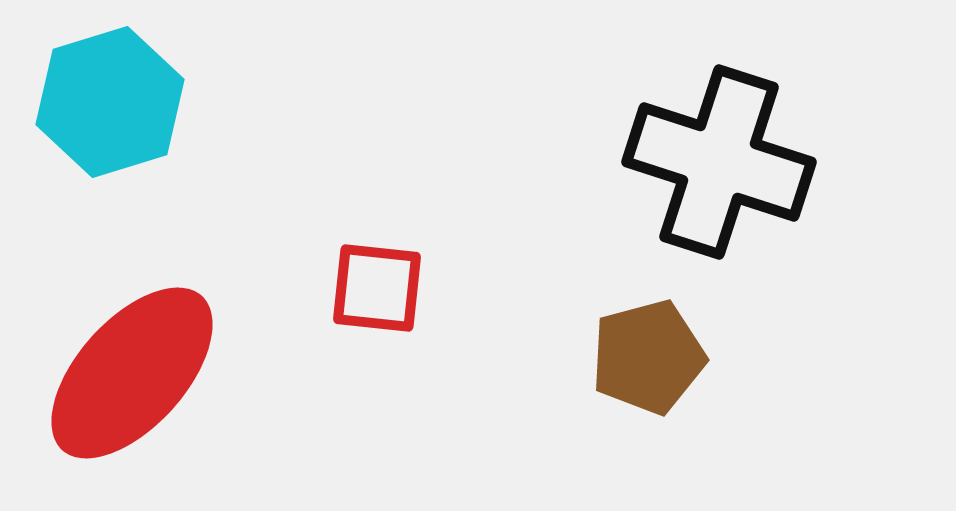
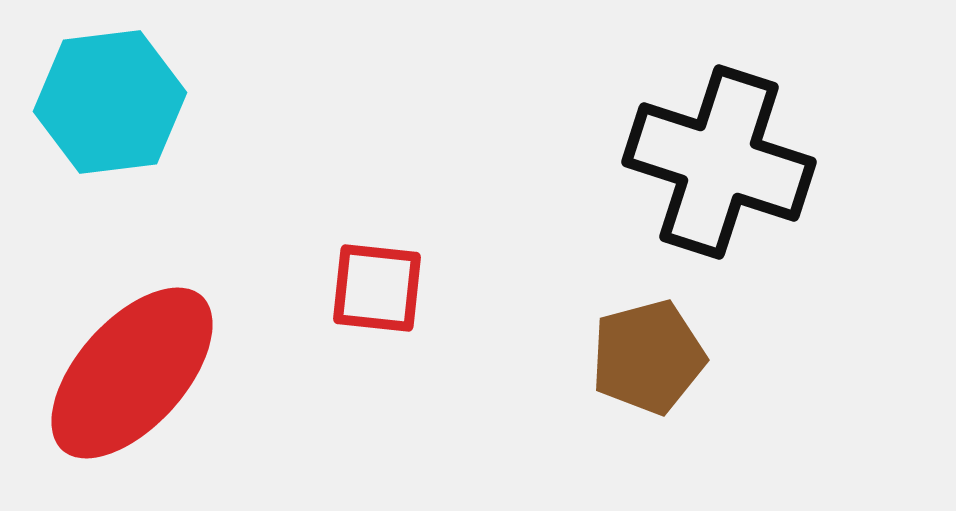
cyan hexagon: rotated 10 degrees clockwise
